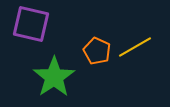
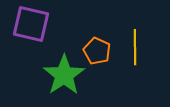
yellow line: rotated 60 degrees counterclockwise
green star: moved 10 px right, 2 px up
